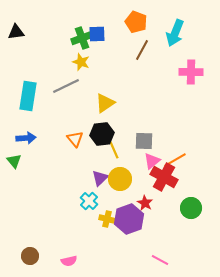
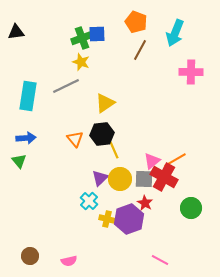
brown line: moved 2 px left
gray square: moved 38 px down
green triangle: moved 5 px right
